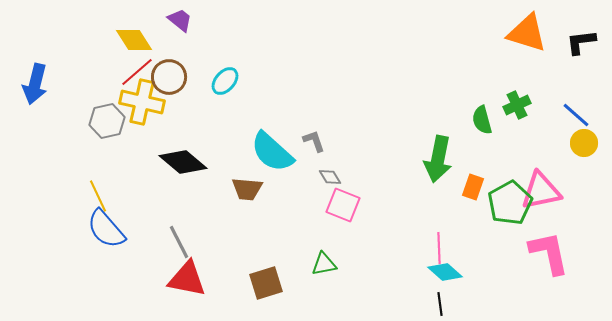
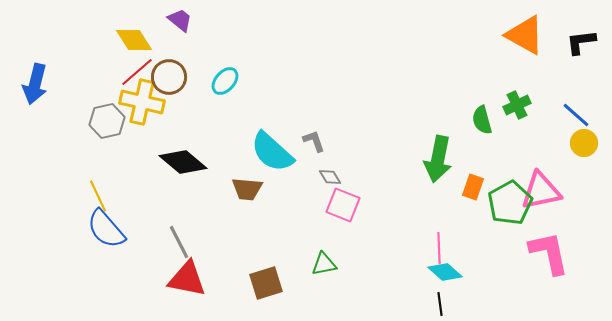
orange triangle: moved 2 px left, 2 px down; rotated 12 degrees clockwise
